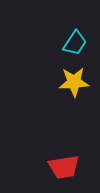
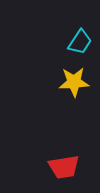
cyan trapezoid: moved 5 px right, 1 px up
